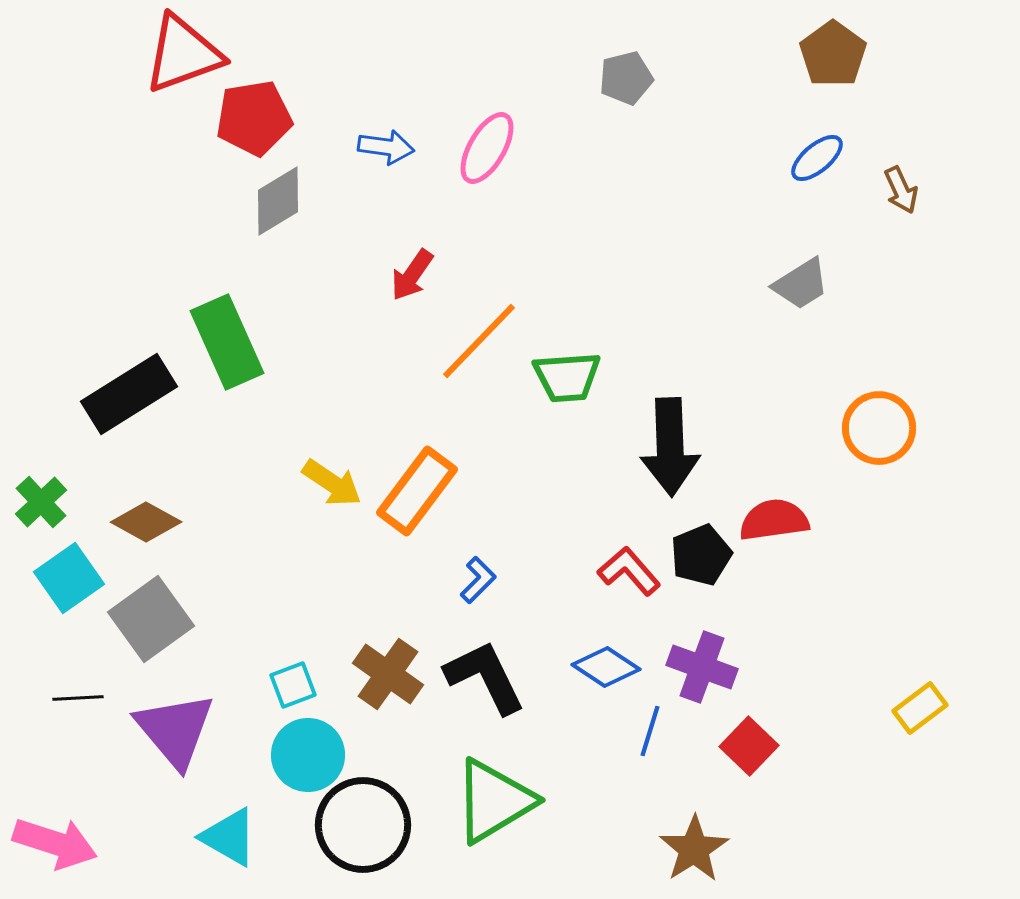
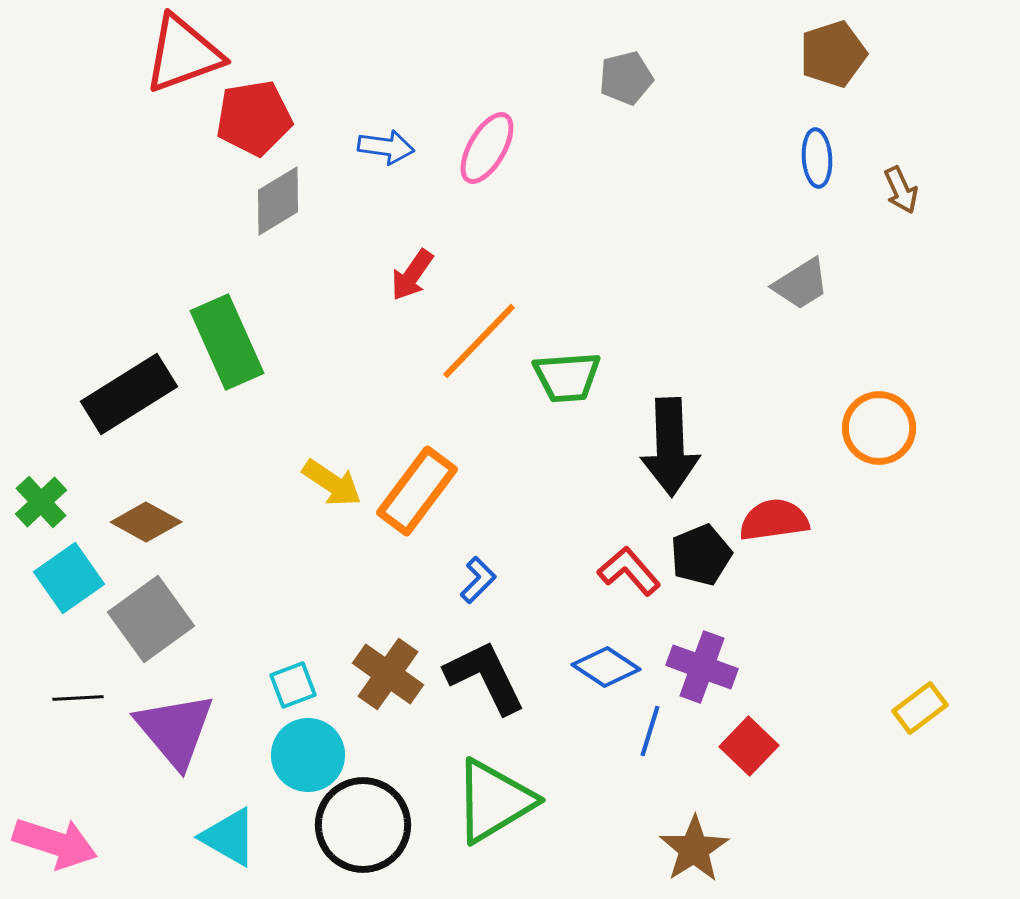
brown pentagon at (833, 54): rotated 18 degrees clockwise
blue ellipse at (817, 158): rotated 54 degrees counterclockwise
